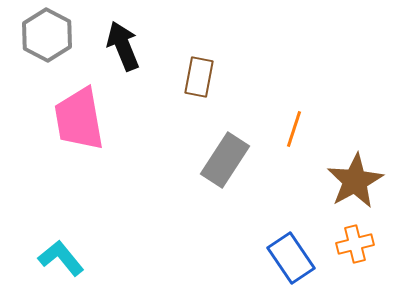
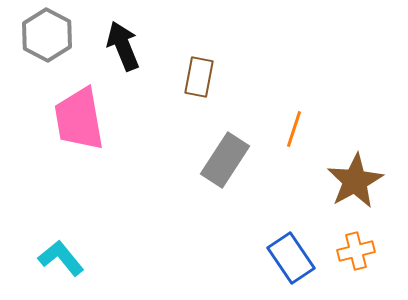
orange cross: moved 1 px right, 7 px down
